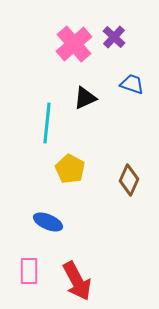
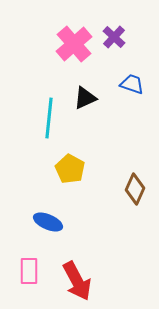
cyan line: moved 2 px right, 5 px up
brown diamond: moved 6 px right, 9 px down
